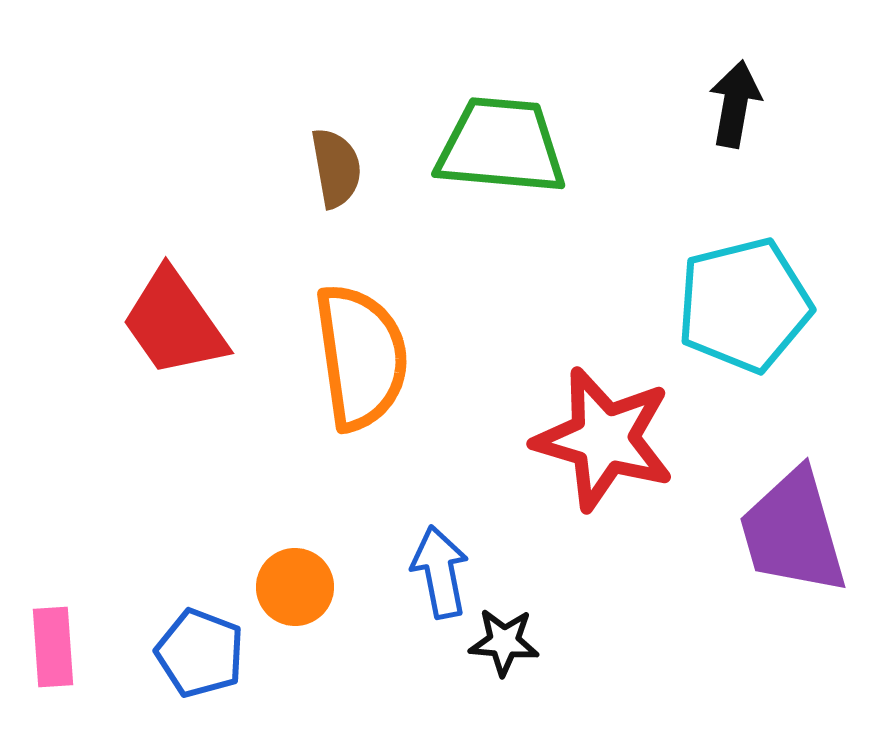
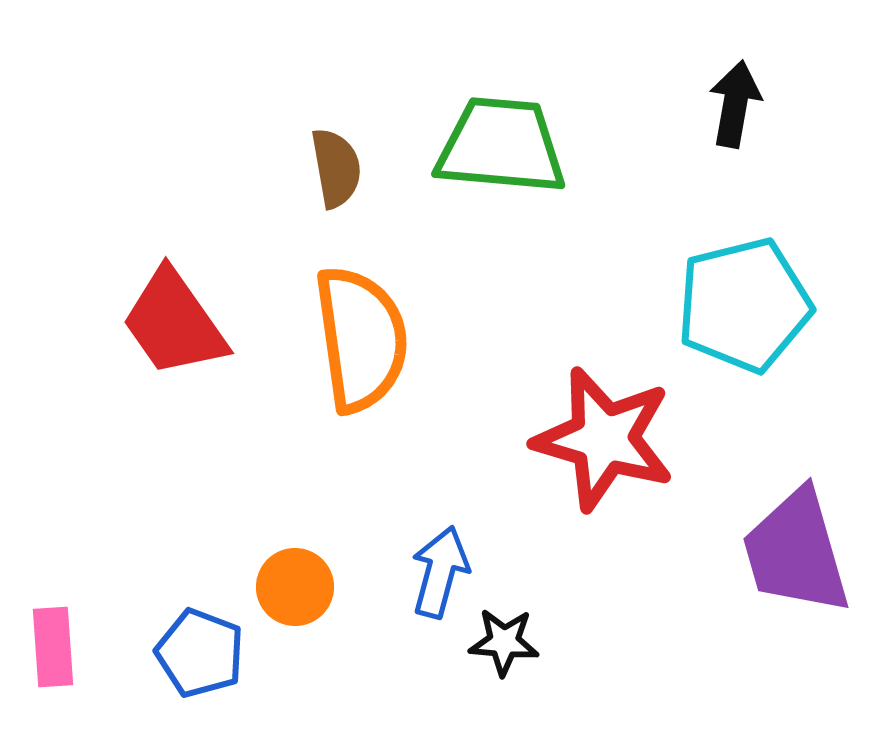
orange semicircle: moved 18 px up
purple trapezoid: moved 3 px right, 20 px down
blue arrow: rotated 26 degrees clockwise
